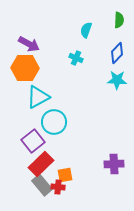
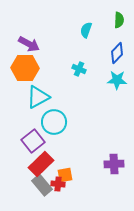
cyan cross: moved 3 px right, 11 px down
red cross: moved 3 px up
